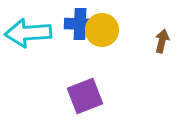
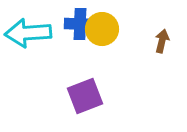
yellow circle: moved 1 px up
